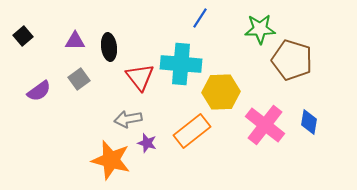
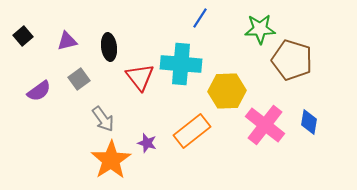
purple triangle: moved 8 px left; rotated 15 degrees counterclockwise
yellow hexagon: moved 6 px right, 1 px up
gray arrow: moved 25 px left; rotated 116 degrees counterclockwise
orange star: rotated 24 degrees clockwise
